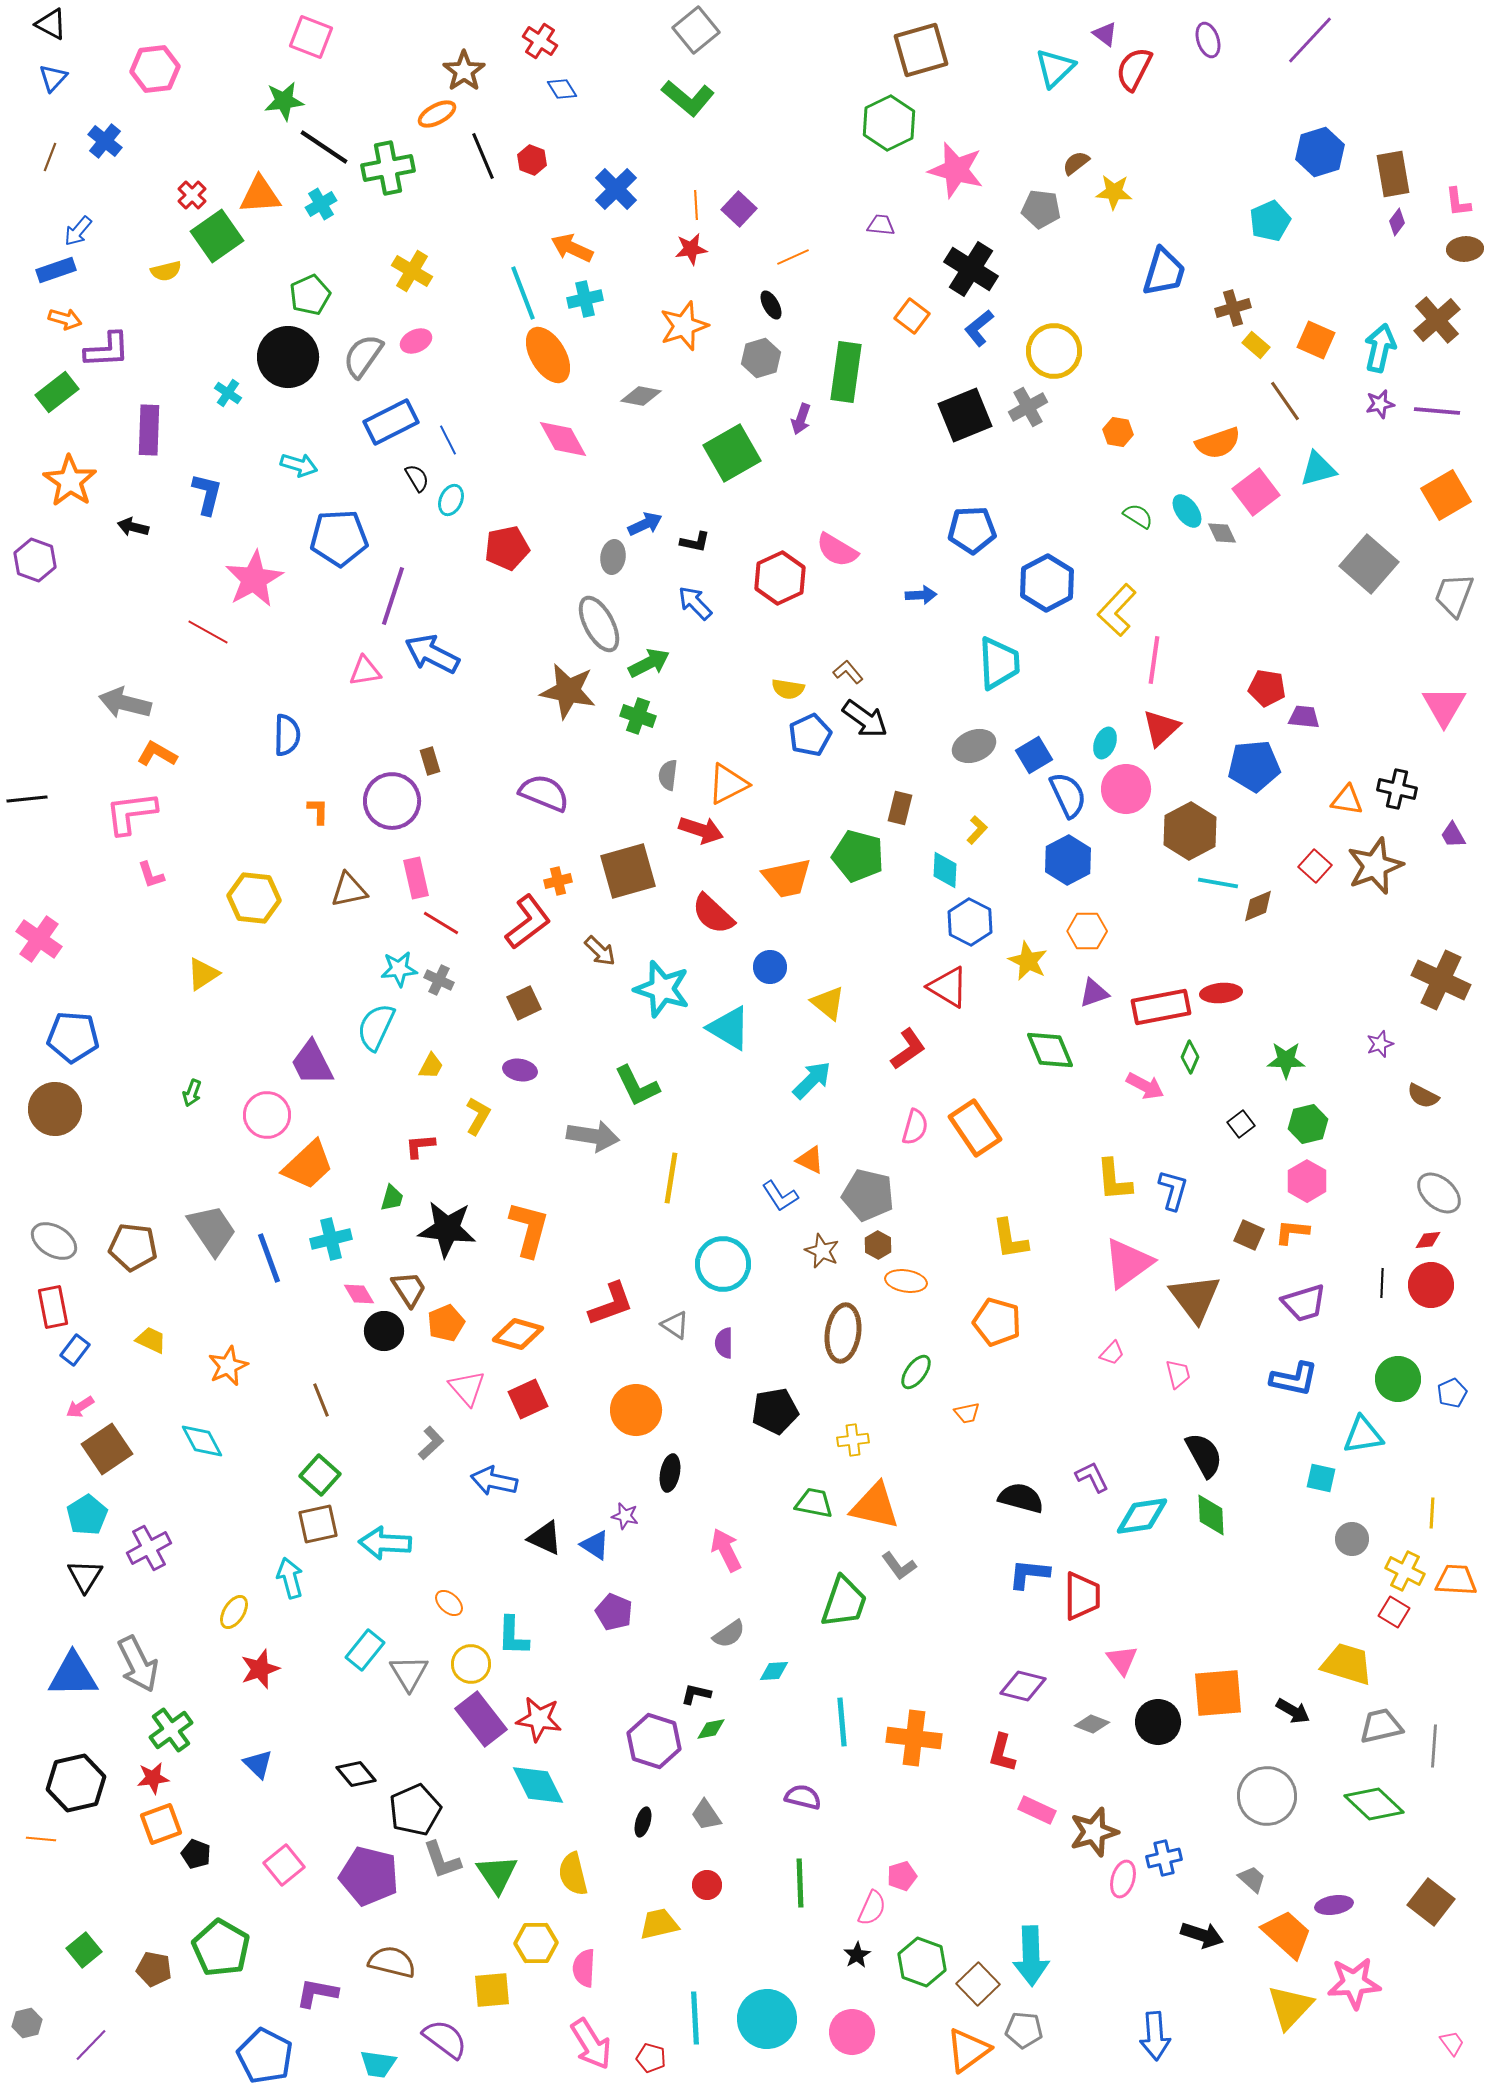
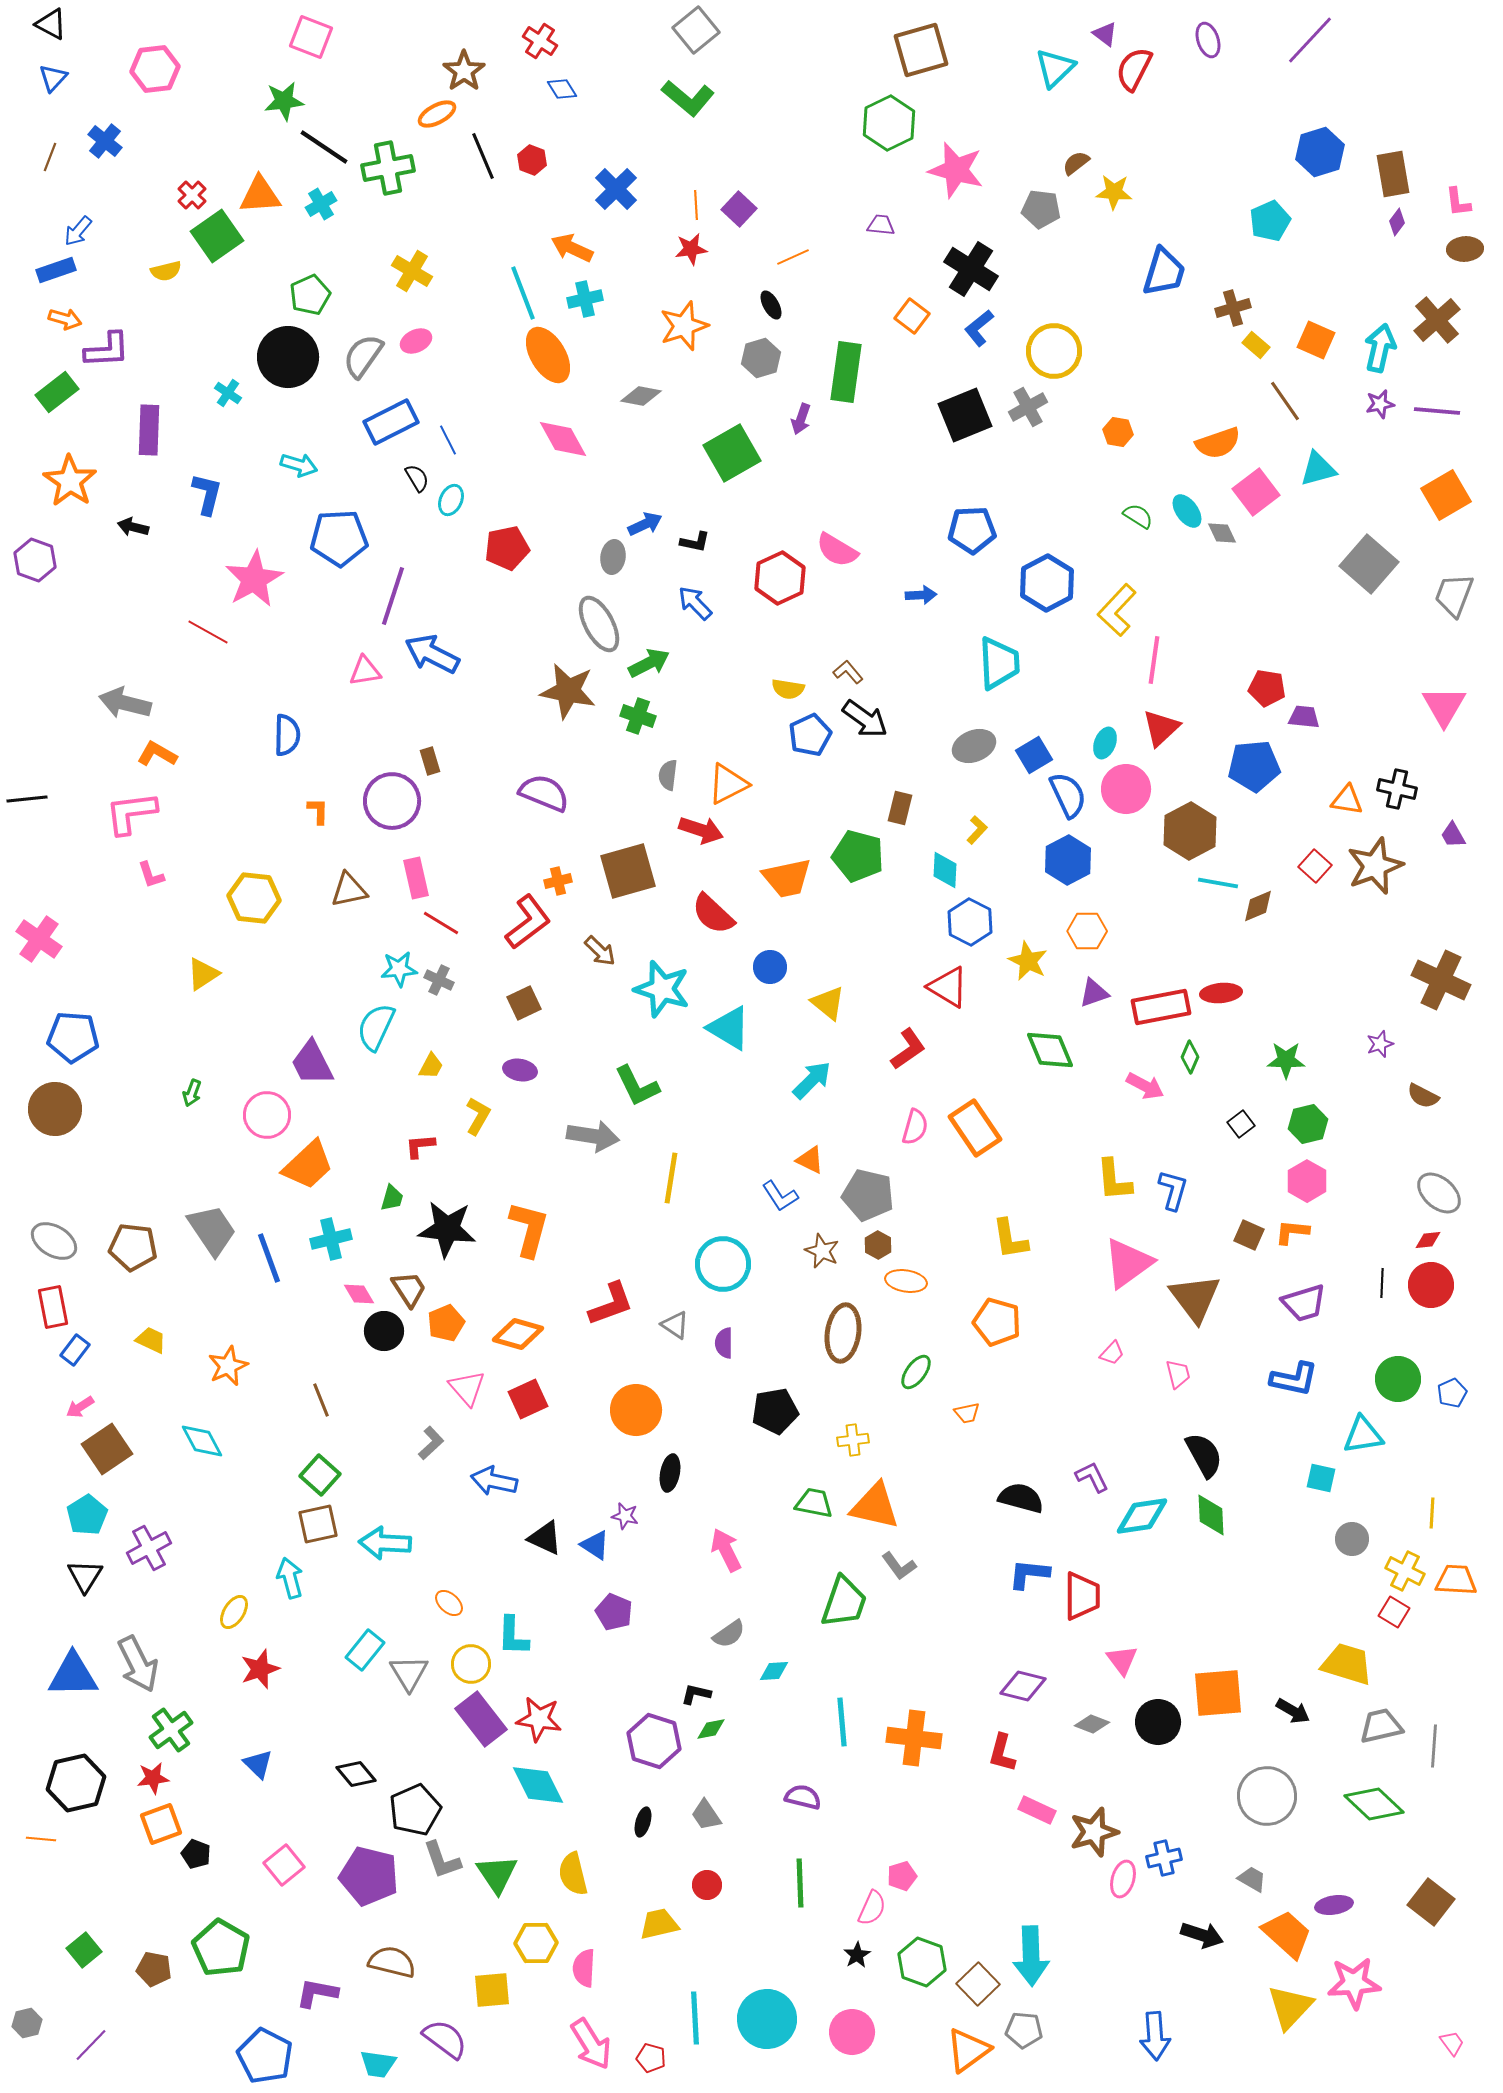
gray trapezoid at (1252, 1879): rotated 12 degrees counterclockwise
